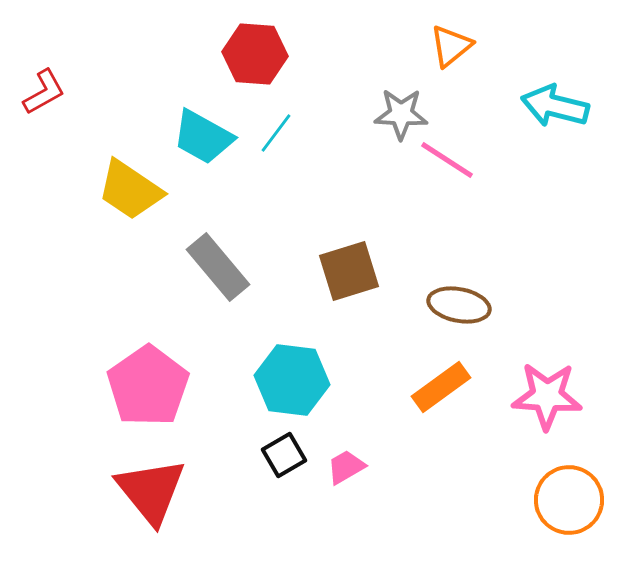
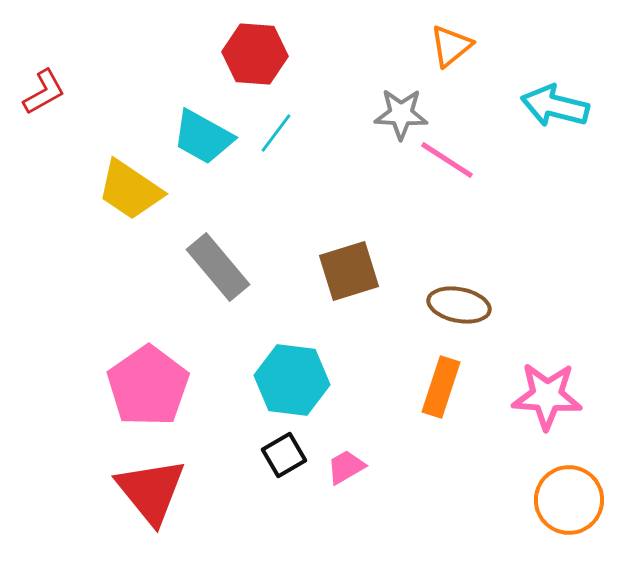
orange rectangle: rotated 36 degrees counterclockwise
